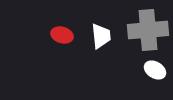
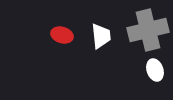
gray cross: rotated 9 degrees counterclockwise
white ellipse: rotated 40 degrees clockwise
